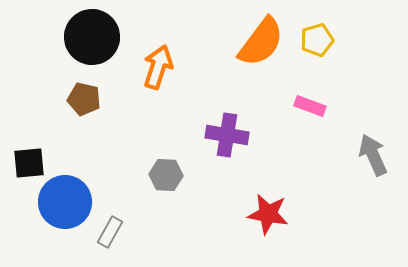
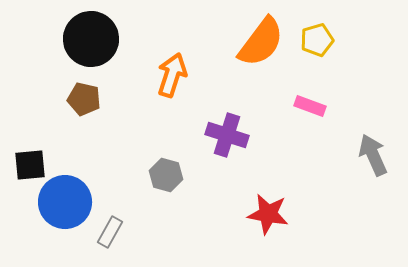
black circle: moved 1 px left, 2 px down
orange arrow: moved 14 px right, 8 px down
purple cross: rotated 9 degrees clockwise
black square: moved 1 px right, 2 px down
gray hexagon: rotated 12 degrees clockwise
